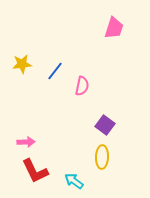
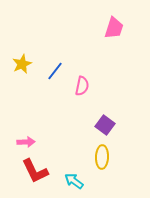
yellow star: rotated 18 degrees counterclockwise
